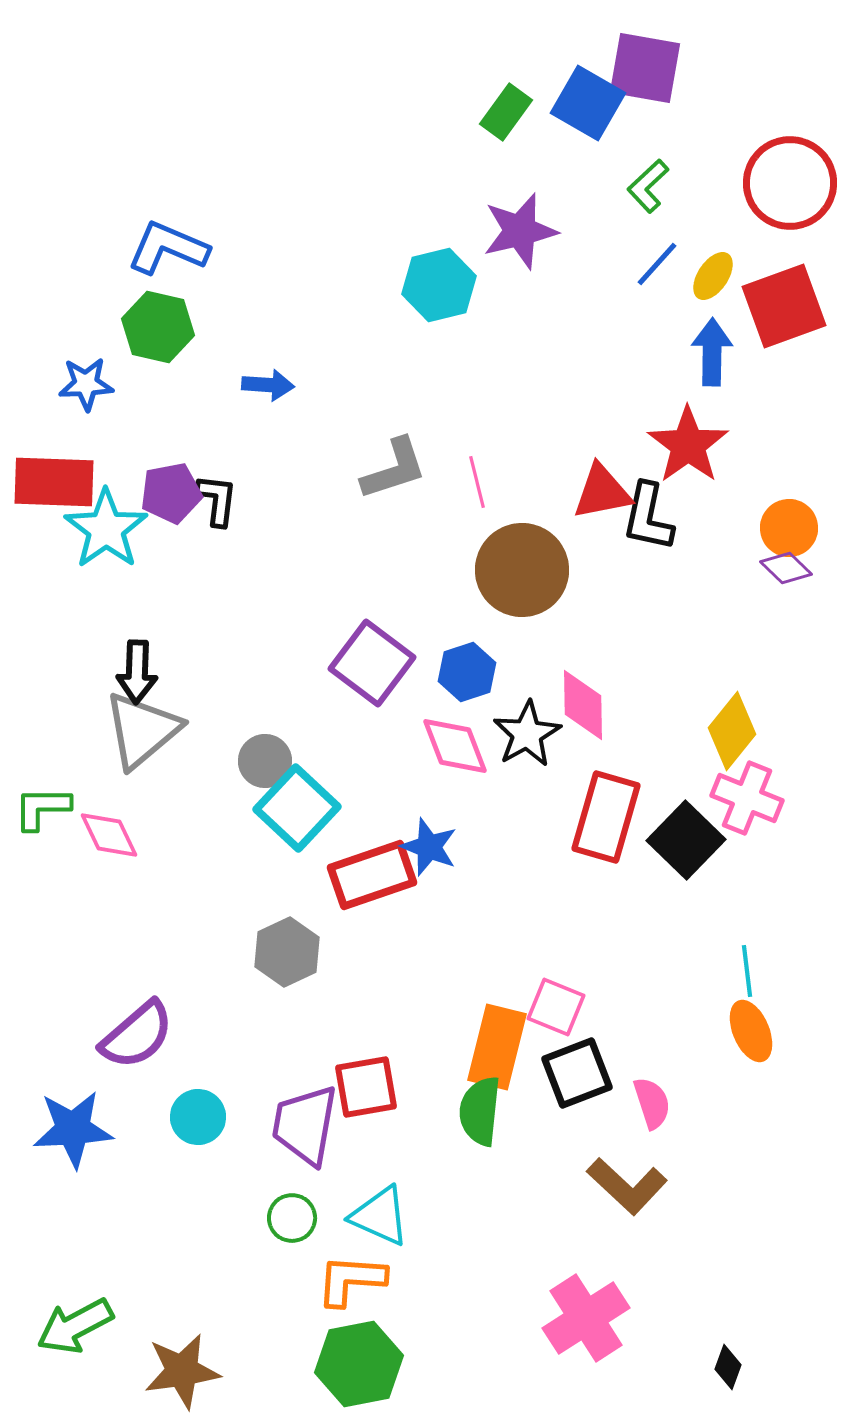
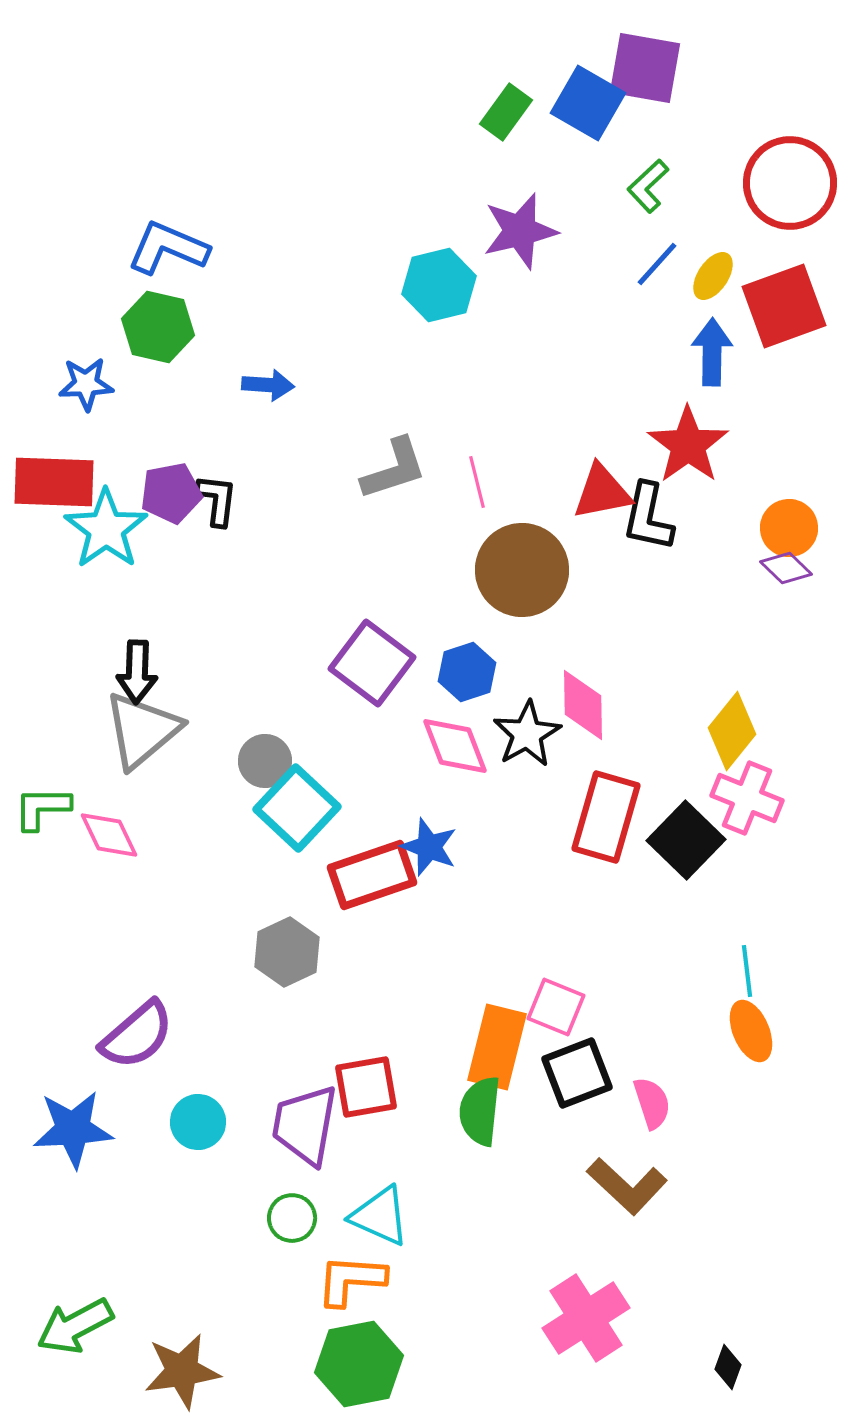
cyan circle at (198, 1117): moved 5 px down
